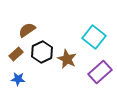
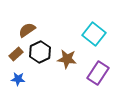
cyan square: moved 3 px up
black hexagon: moved 2 px left
brown star: rotated 18 degrees counterclockwise
purple rectangle: moved 2 px left, 1 px down; rotated 15 degrees counterclockwise
